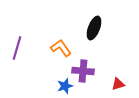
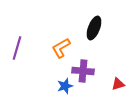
orange L-shape: rotated 85 degrees counterclockwise
